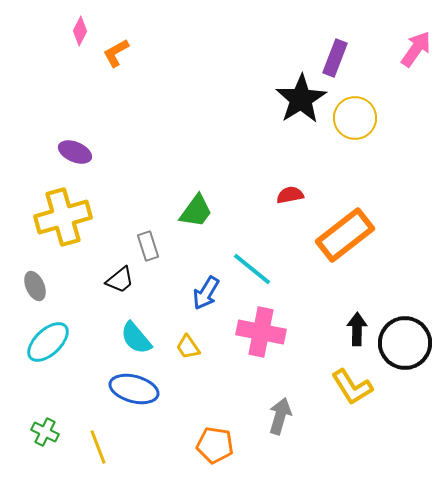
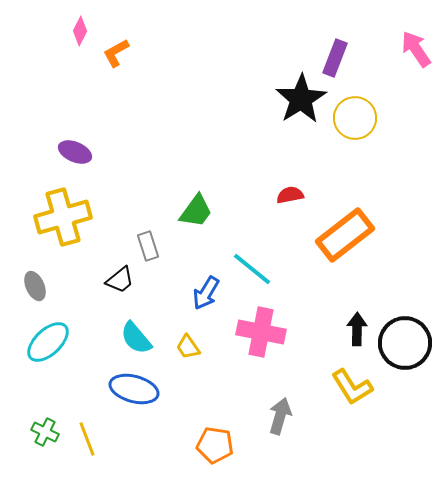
pink arrow: rotated 69 degrees counterclockwise
yellow line: moved 11 px left, 8 px up
